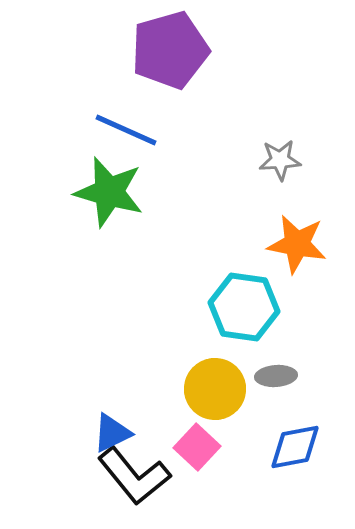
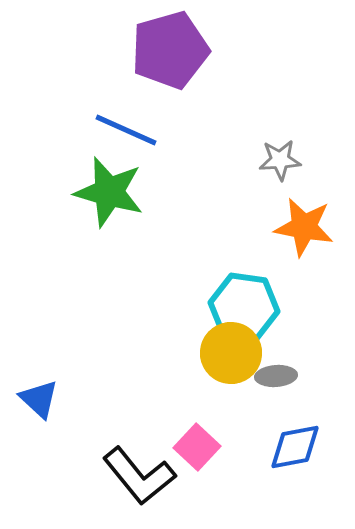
orange star: moved 7 px right, 17 px up
yellow circle: moved 16 px right, 36 px up
blue triangle: moved 73 px left, 34 px up; rotated 51 degrees counterclockwise
black L-shape: moved 5 px right
